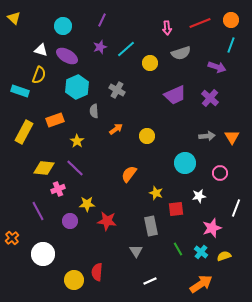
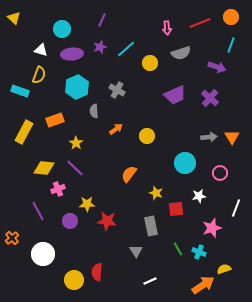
orange circle at (231, 20): moved 3 px up
cyan circle at (63, 26): moved 1 px left, 3 px down
purple ellipse at (67, 56): moved 5 px right, 2 px up; rotated 35 degrees counterclockwise
gray arrow at (207, 136): moved 2 px right, 1 px down
yellow star at (77, 141): moved 1 px left, 2 px down
cyan cross at (201, 252): moved 2 px left; rotated 16 degrees counterclockwise
yellow semicircle at (224, 256): moved 13 px down
orange arrow at (201, 284): moved 2 px right, 1 px down
